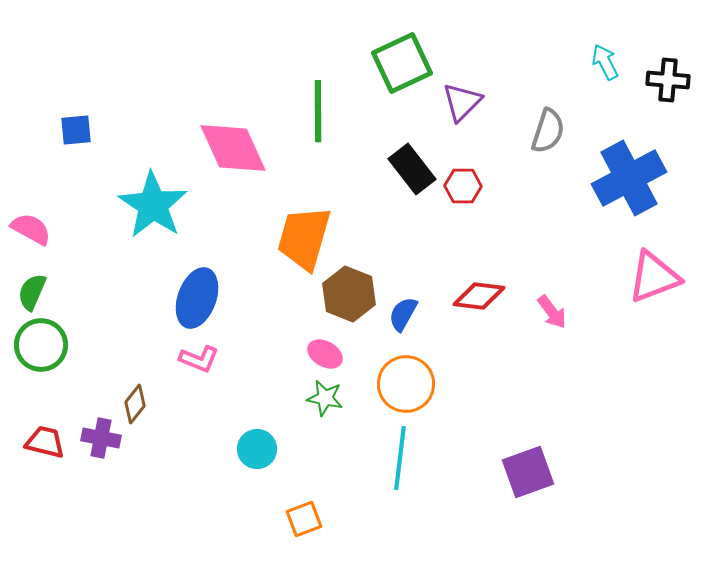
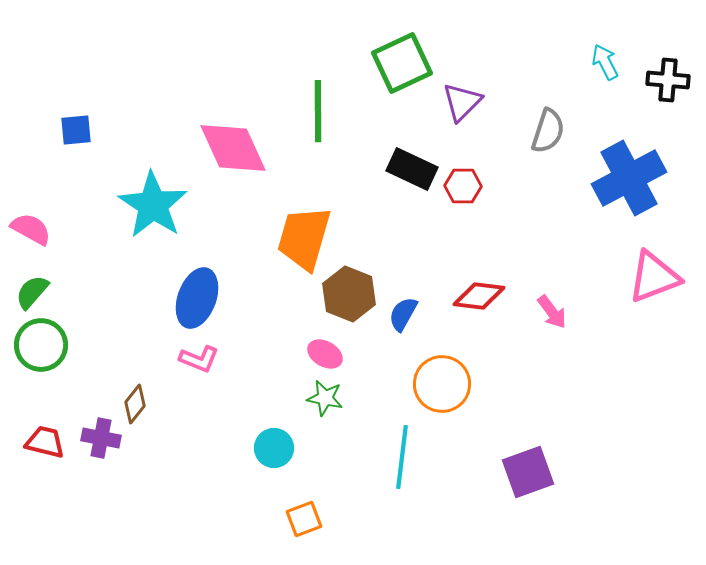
black rectangle: rotated 27 degrees counterclockwise
green semicircle: rotated 18 degrees clockwise
orange circle: moved 36 px right
cyan circle: moved 17 px right, 1 px up
cyan line: moved 2 px right, 1 px up
